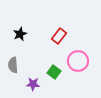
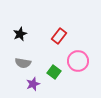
gray semicircle: moved 10 px right, 2 px up; rotated 77 degrees counterclockwise
purple star: rotated 24 degrees counterclockwise
